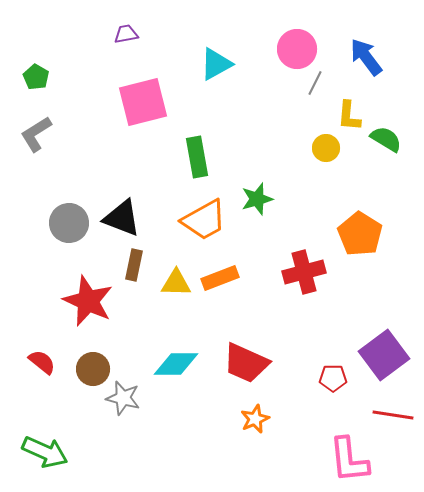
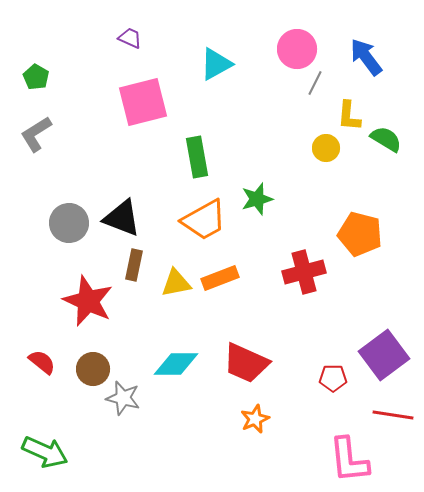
purple trapezoid: moved 4 px right, 4 px down; rotated 35 degrees clockwise
orange pentagon: rotated 18 degrees counterclockwise
yellow triangle: rotated 12 degrees counterclockwise
